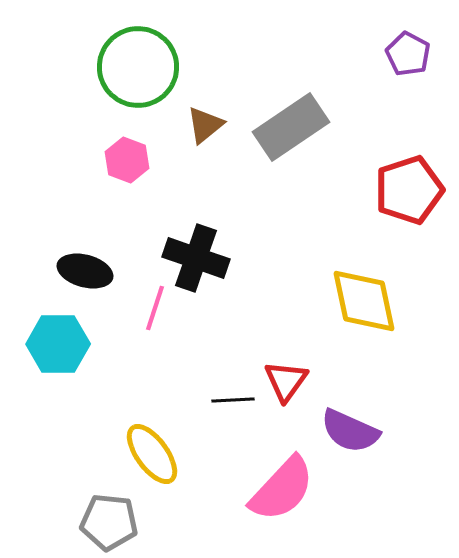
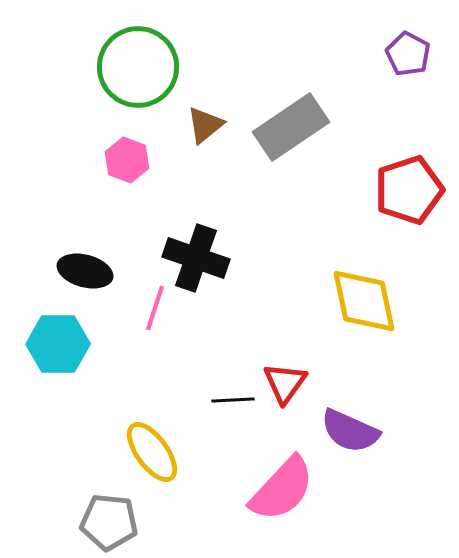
red triangle: moved 1 px left, 2 px down
yellow ellipse: moved 2 px up
